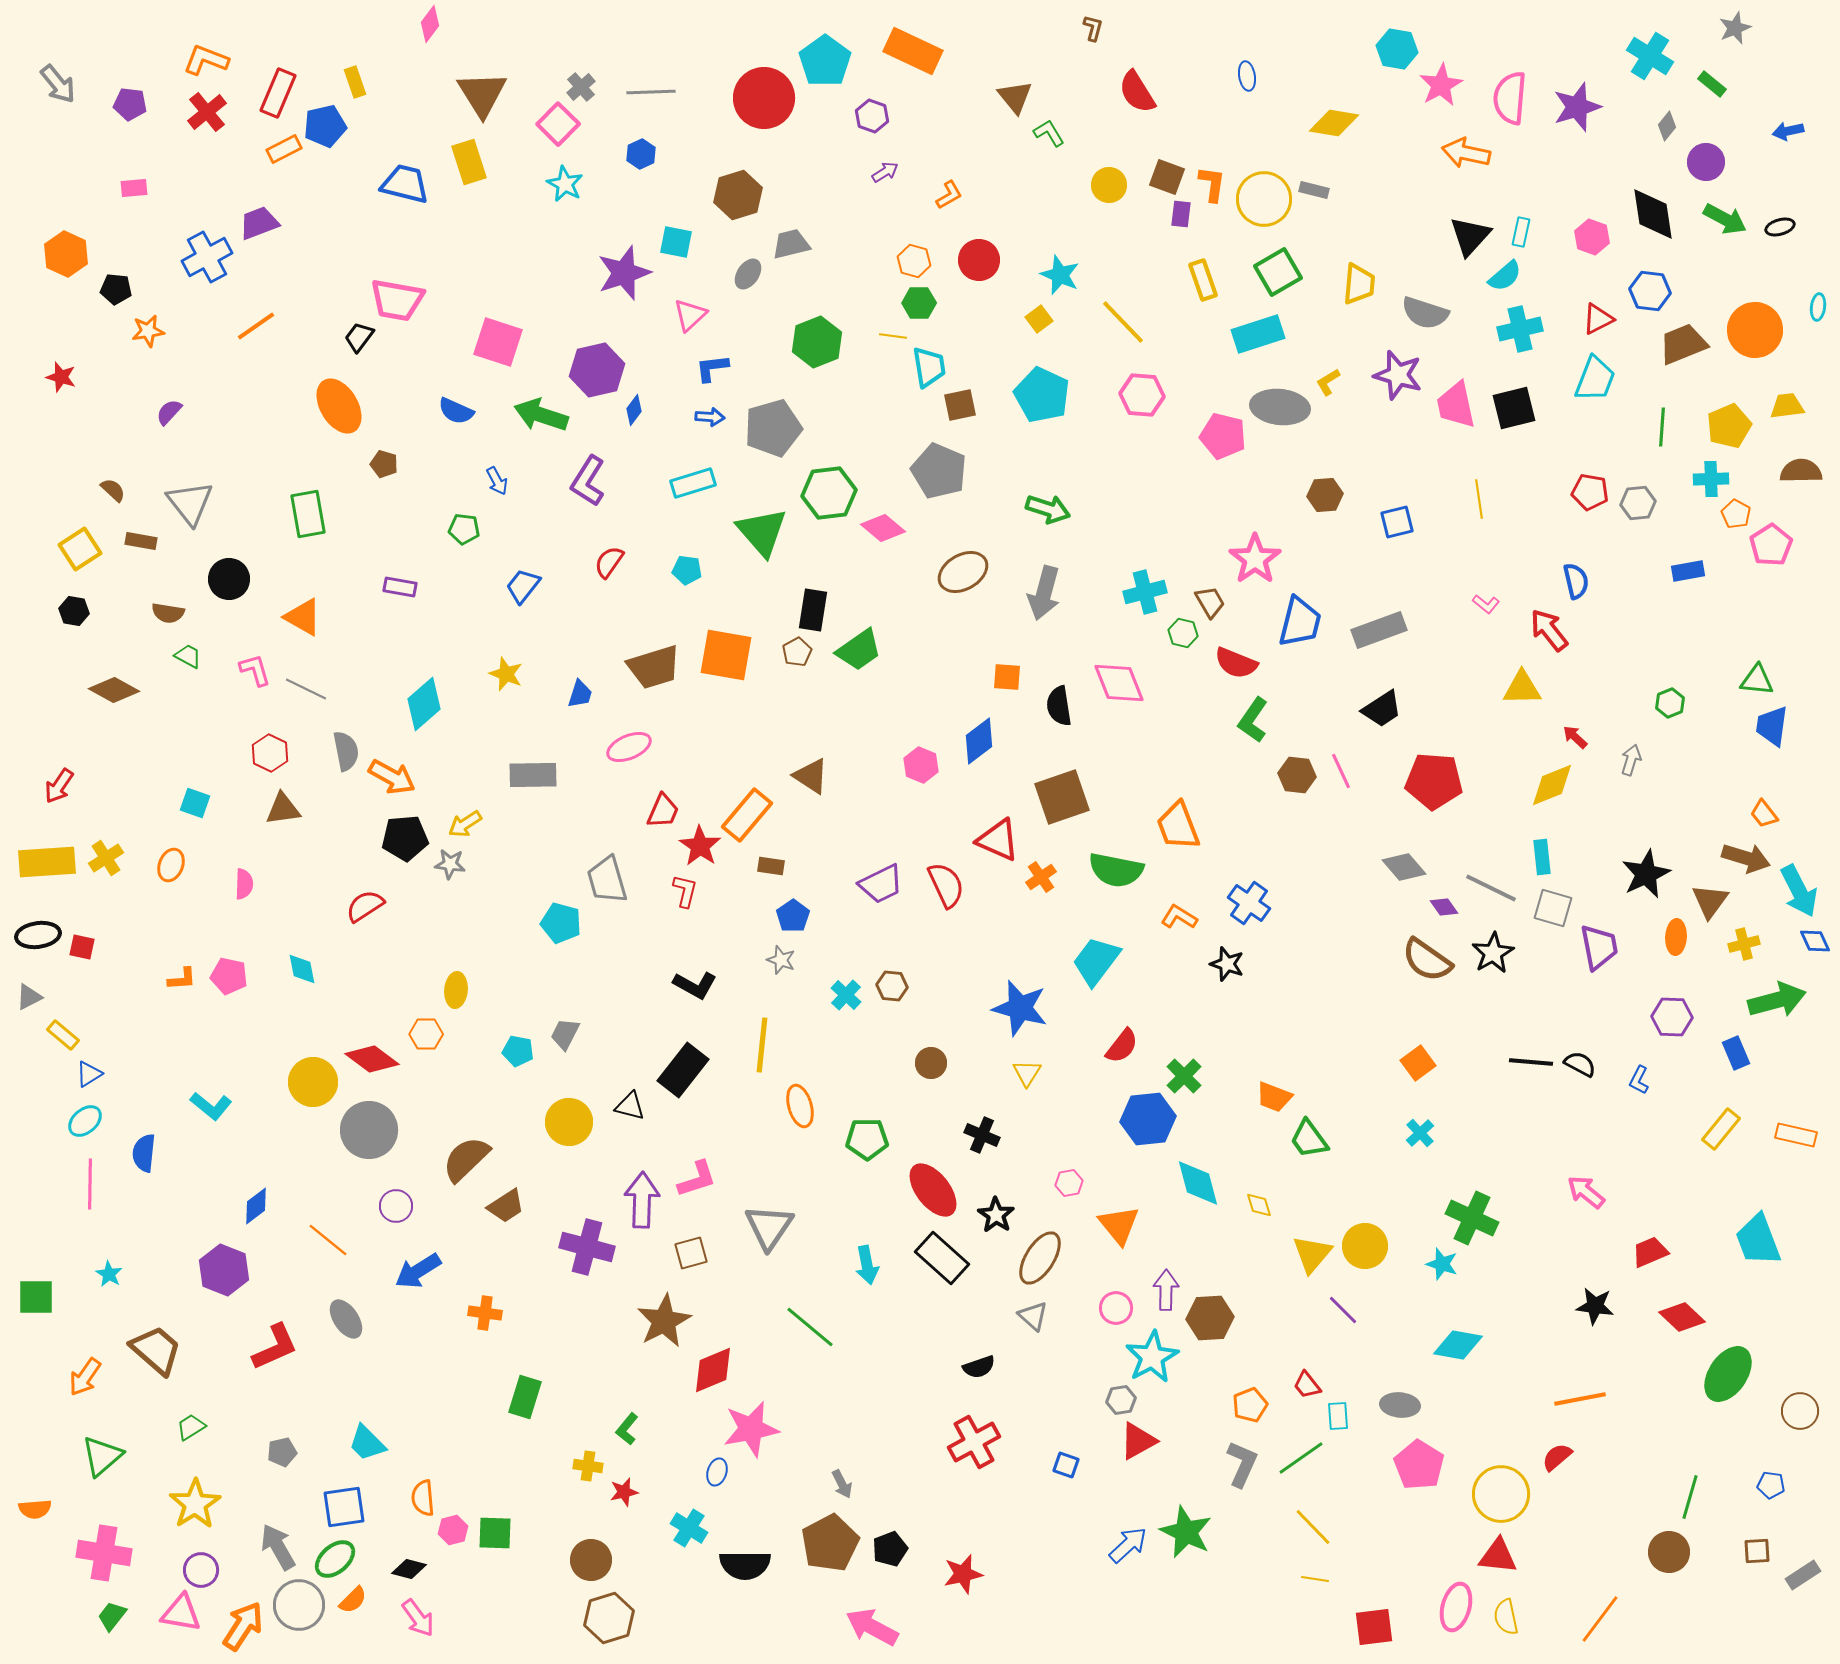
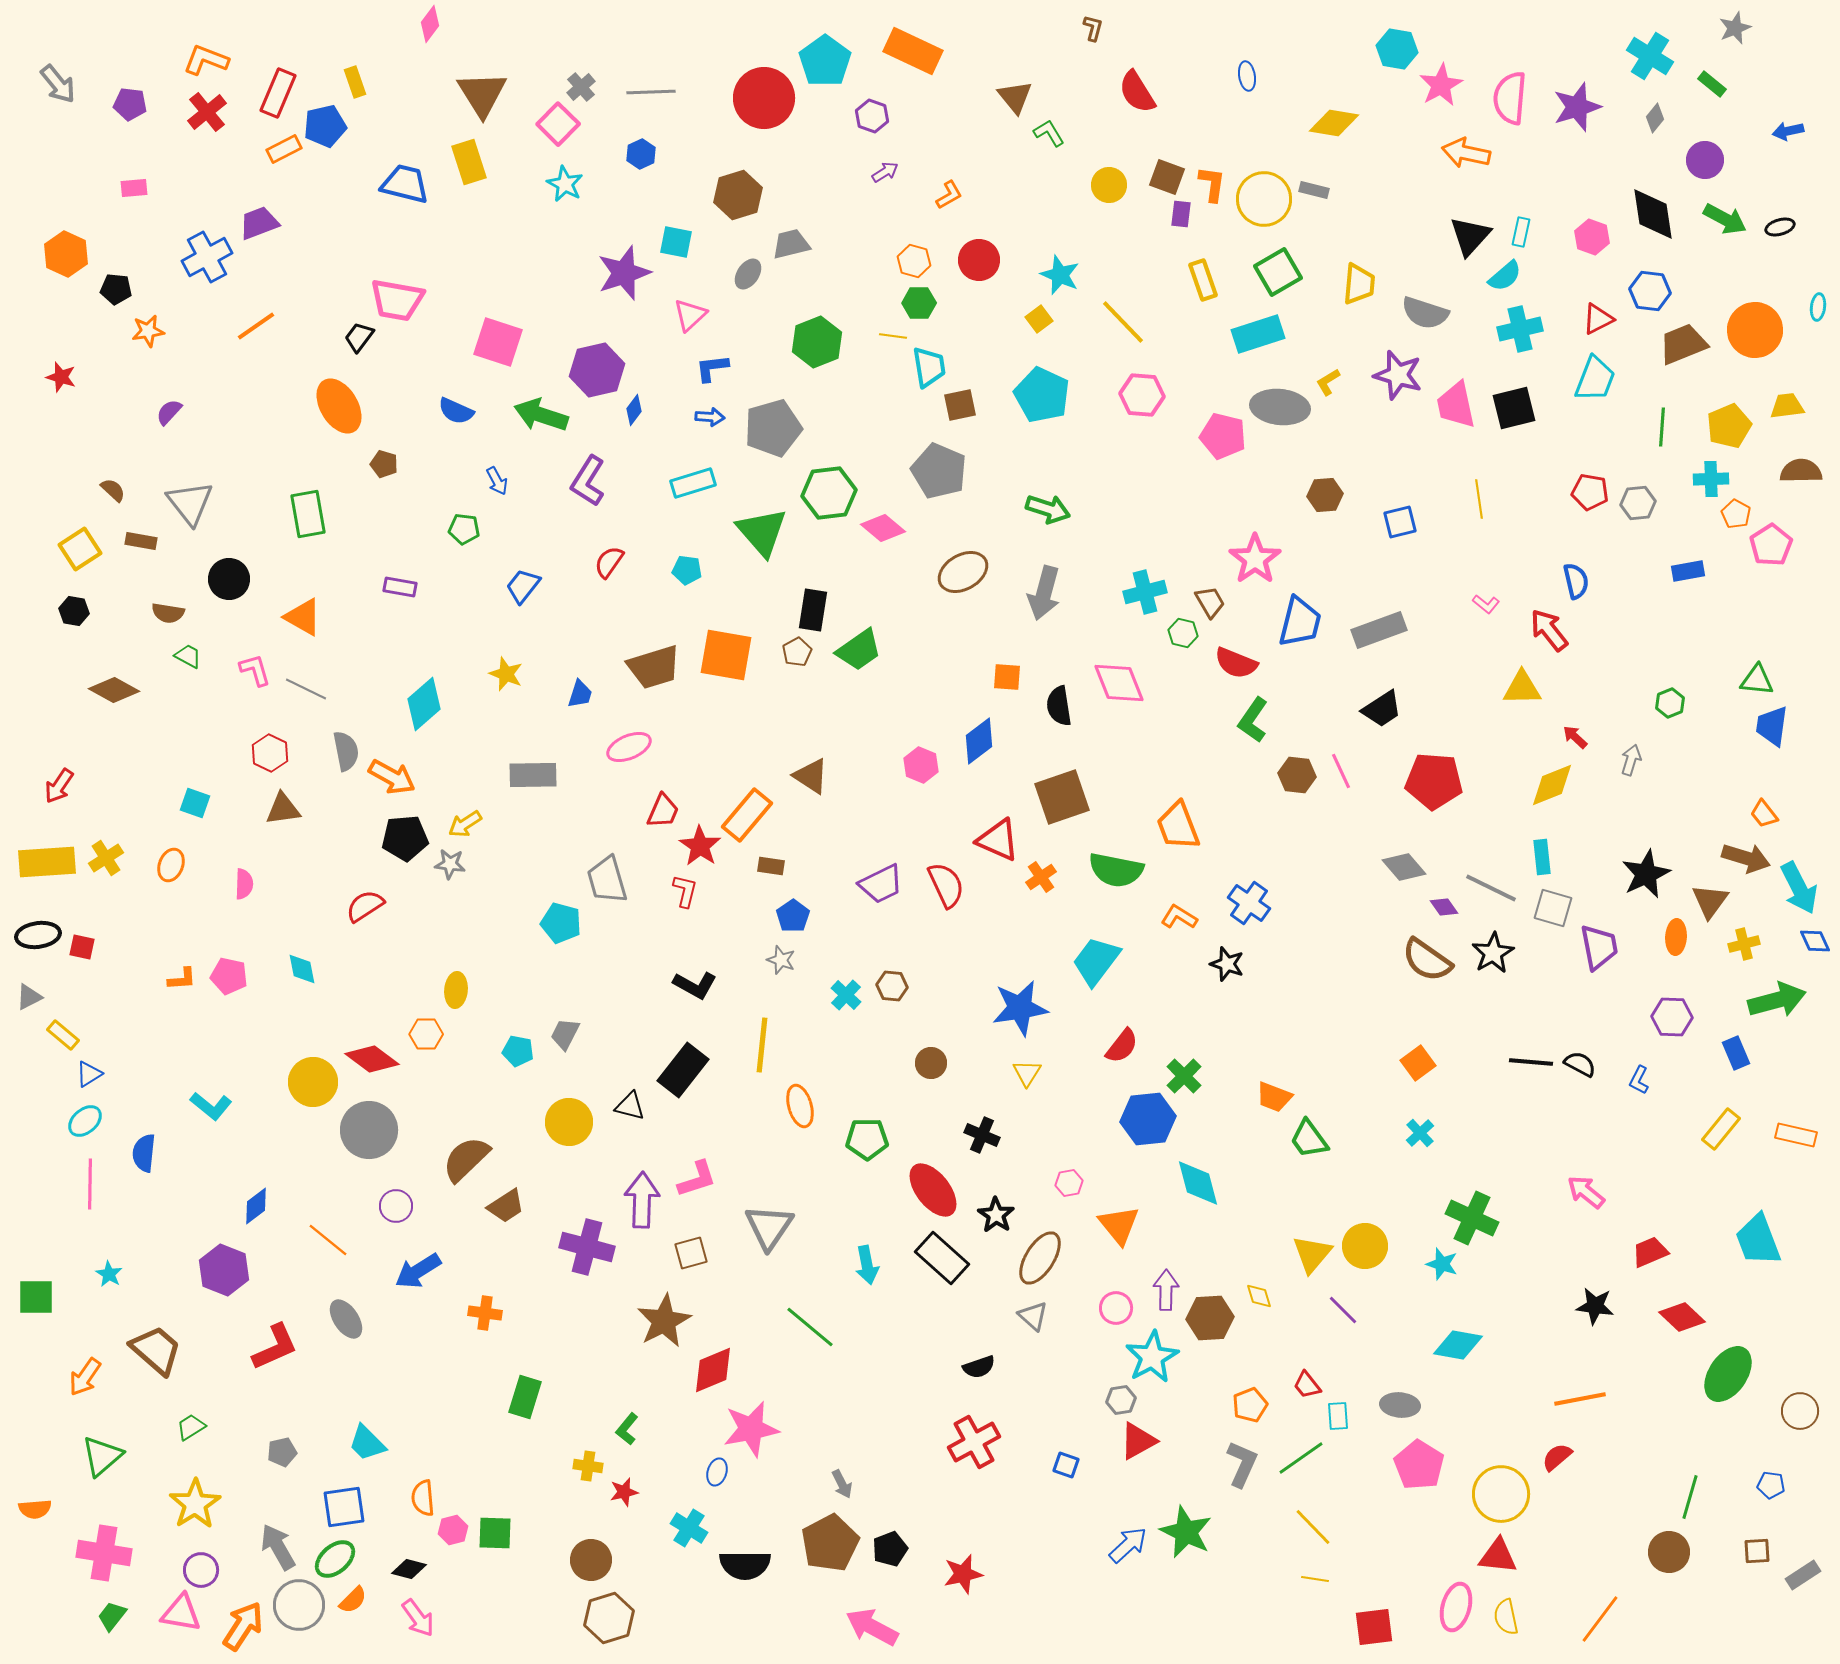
gray diamond at (1667, 126): moved 12 px left, 8 px up
purple circle at (1706, 162): moved 1 px left, 2 px up
blue square at (1397, 522): moved 3 px right
cyan arrow at (1799, 891): moved 3 px up
blue star at (1020, 1008): rotated 24 degrees counterclockwise
yellow diamond at (1259, 1205): moved 91 px down
